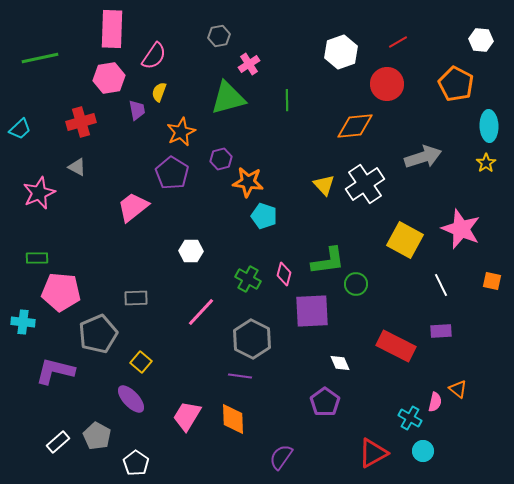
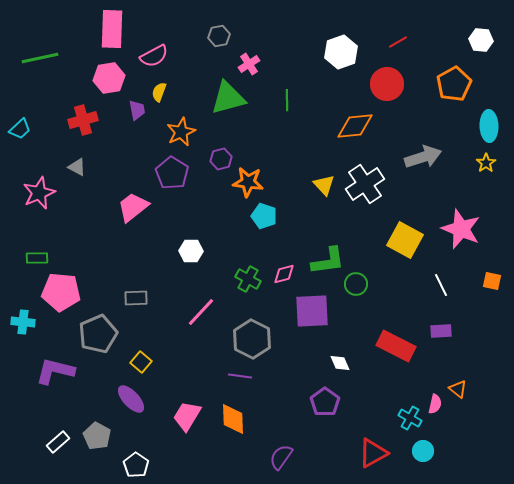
pink semicircle at (154, 56): rotated 28 degrees clockwise
orange pentagon at (456, 84): moved 2 px left; rotated 16 degrees clockwise
red cross at (81, 122): moved 2 px right, 2 px up
pink diamond at (284, 274): rotated 60 degrees clockwise
pink semicircle at (435, 402): moved 2 px down
white pentagon at (136, 463): moved 2 px down
